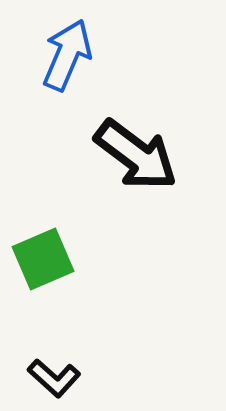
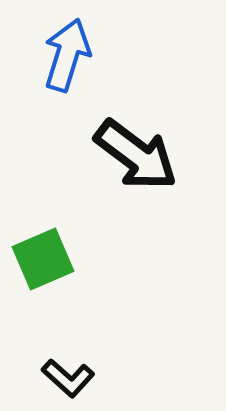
blue arrow: rotated 6 degrees counterclockwise
black L-shape: moved 14 px right
